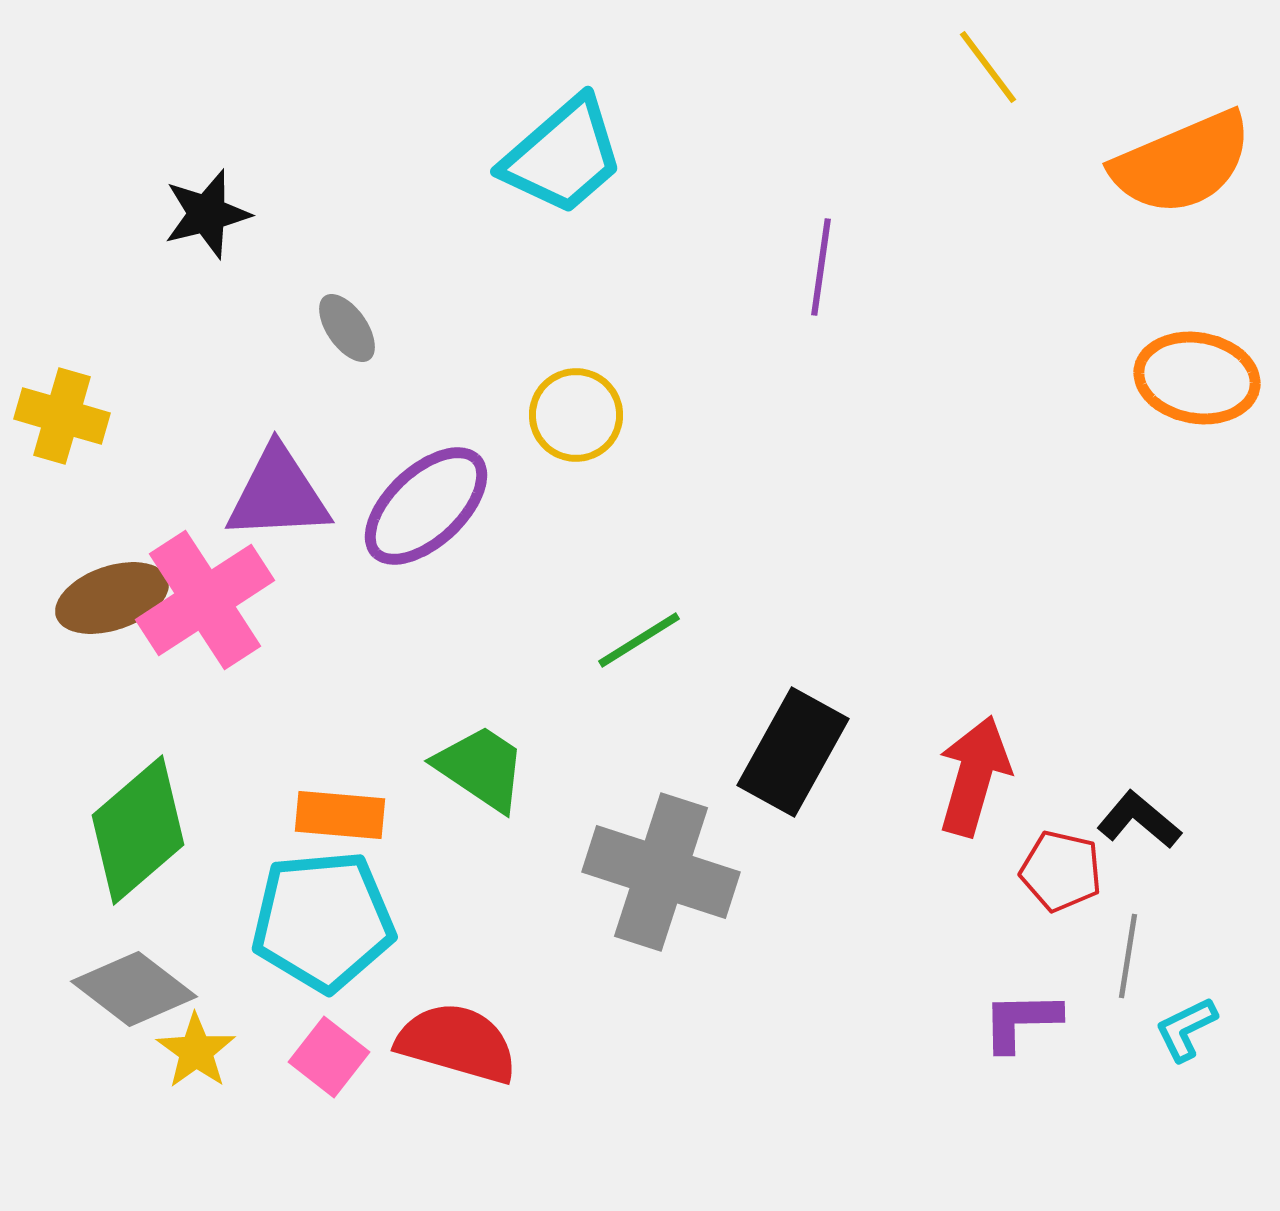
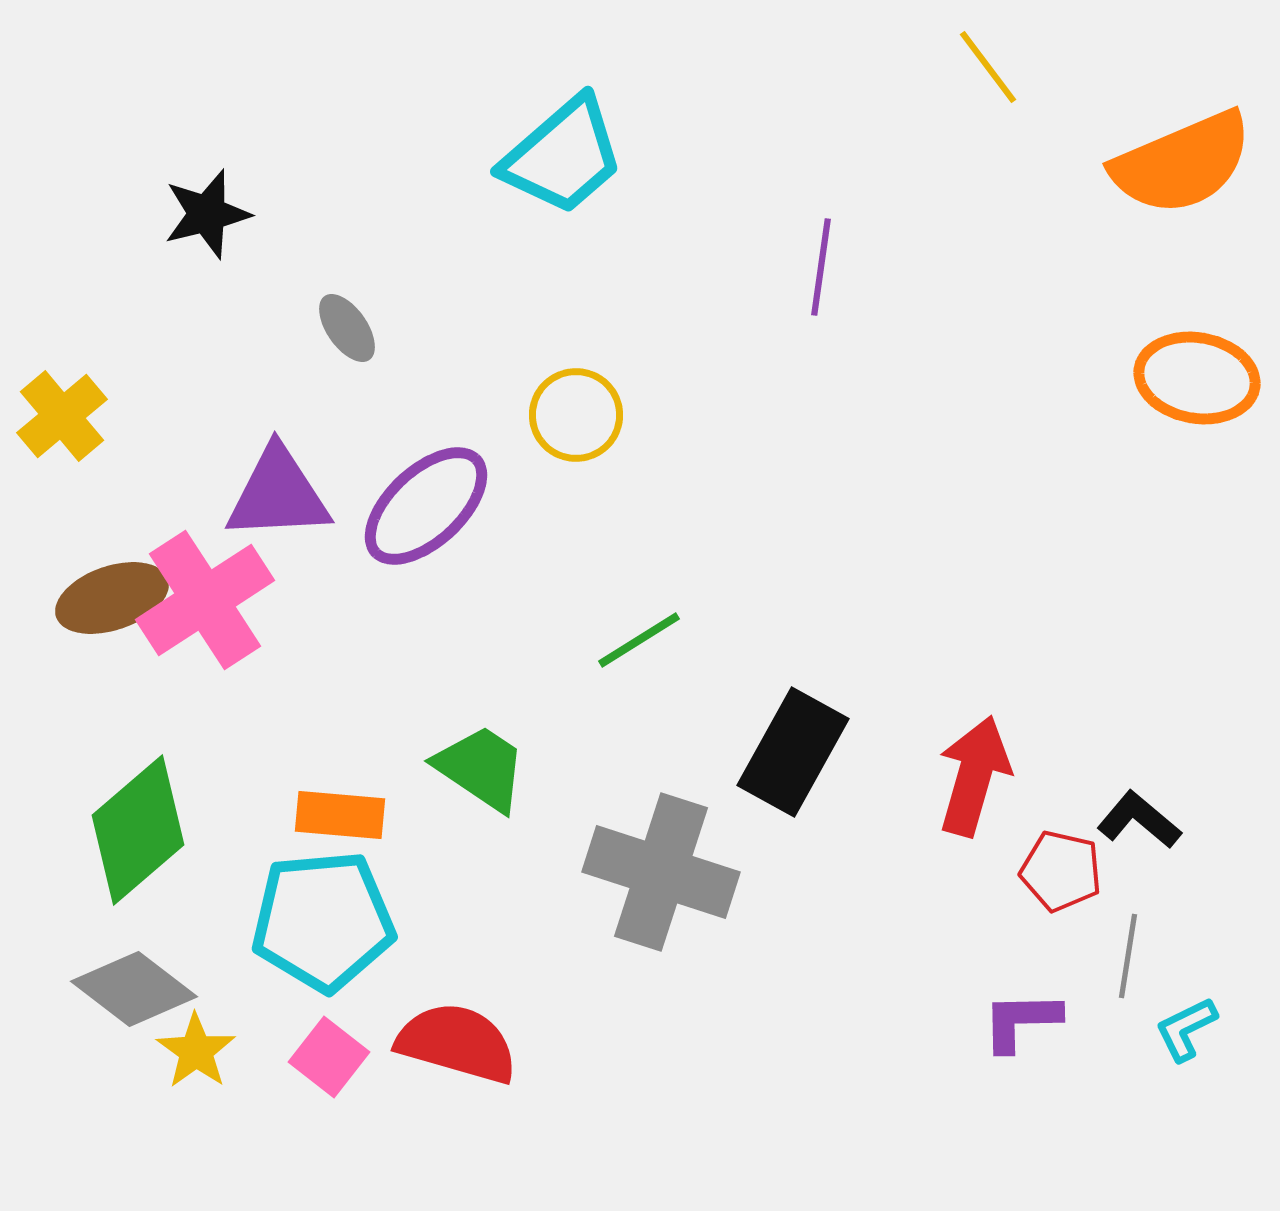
yellow cross: rotated 34 degrees clockwise
